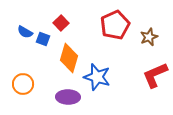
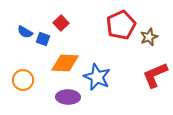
red pentagon: moved 6 px right
orange diamond: moved 4 px left, 5 px down; rotated 76 degrees clockwise
blue star: rotated 8 degrees clockwise
orange circle: moved 4 px up
